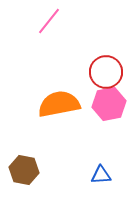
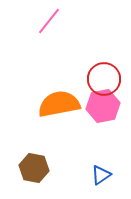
red circle: moved 2 px left, 7 px down
pink hexagon: moved 6 px left, 2 px down
brown hexagon: moved 10 px right, 2 px up
blue triangle: rotated 30 degrees counterclockwise
